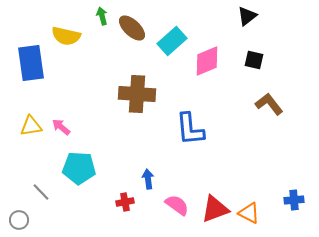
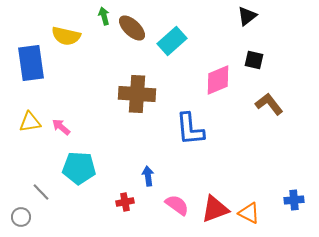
green arrow: moved 2 px right
pink diamond: moved 11 px right, 19 px down
yellow triangle: moved 1 px left, 4 px up
blue arrow: moved 3 px up
gray circle: moved 2 px right, 3 px up
